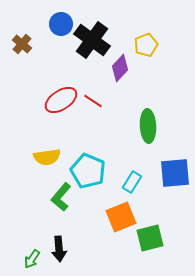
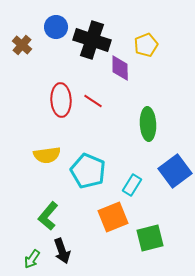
blue circle: moved 5 px left, 3 px down
black cross: rotated 18 degrees counterclockwise
brown cross: moved 1 px down
purple diamond: rotated 44 degrees counterclockwise
red ellipse: rotated 60 degrees counterclockwise
green ellipse: moved 2 px up
yellow semicircle: moved 2 px up
blue square: moved 2 px up; rotated 32 degrees counterclockwise
cyan rectangle: moved 3 px down
green L-shape: moved 13 px left, 19 px down
orange square: moved 8 px left
black arrow: moved 3 px right, 2 px down; rotated 15 degrees counterclockwise
